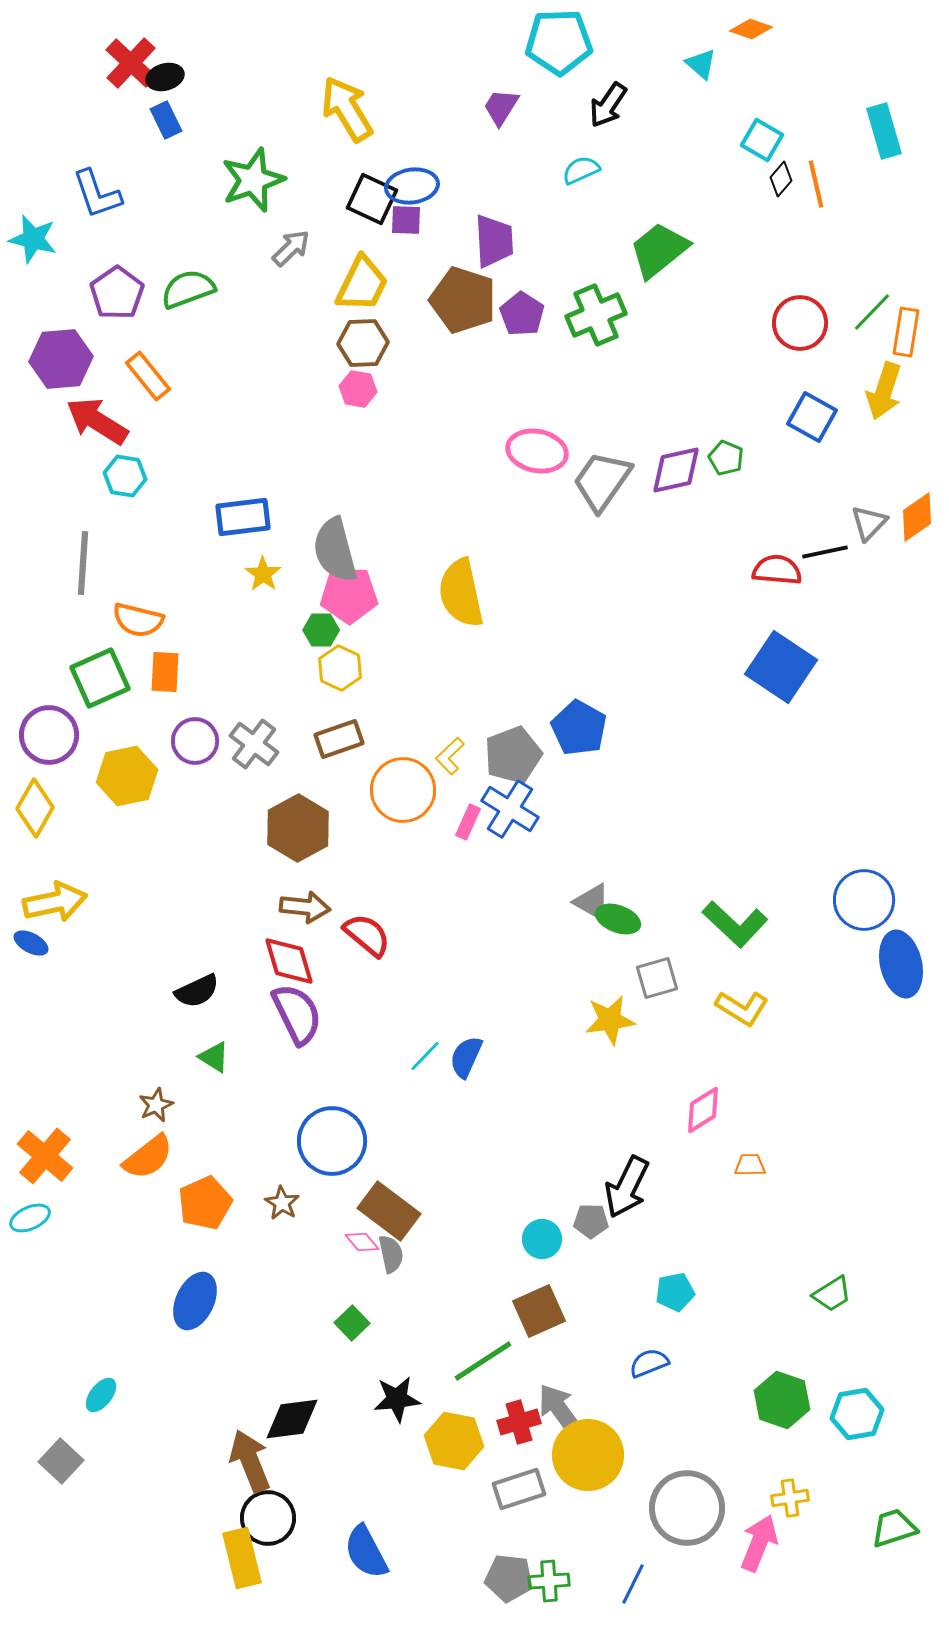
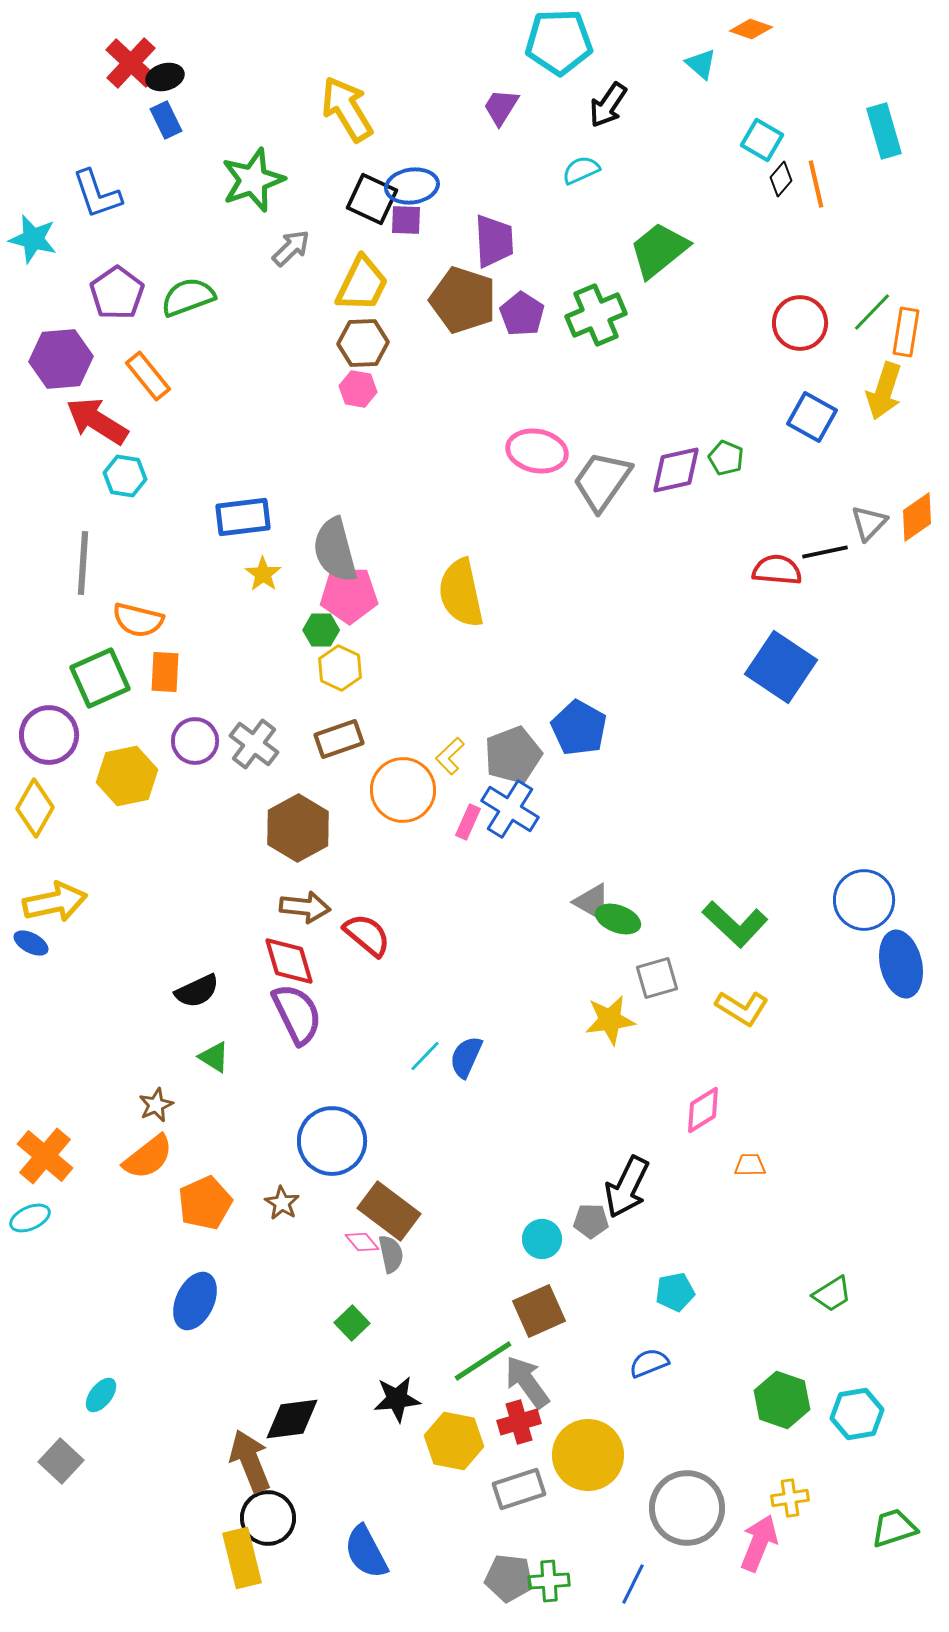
green semicircle at (188, 289): moved 8 px down
gray arrow at (560, 1410): moved 33 px left, 28 px up
